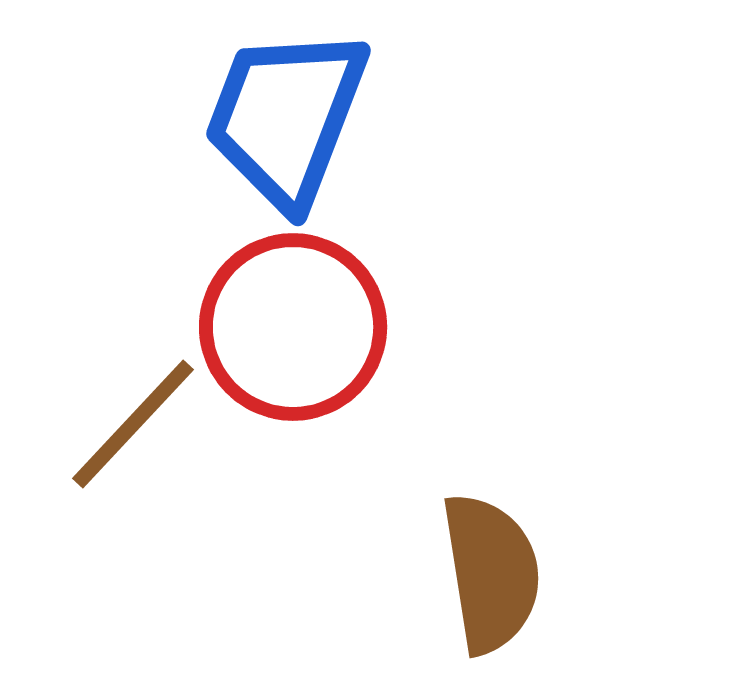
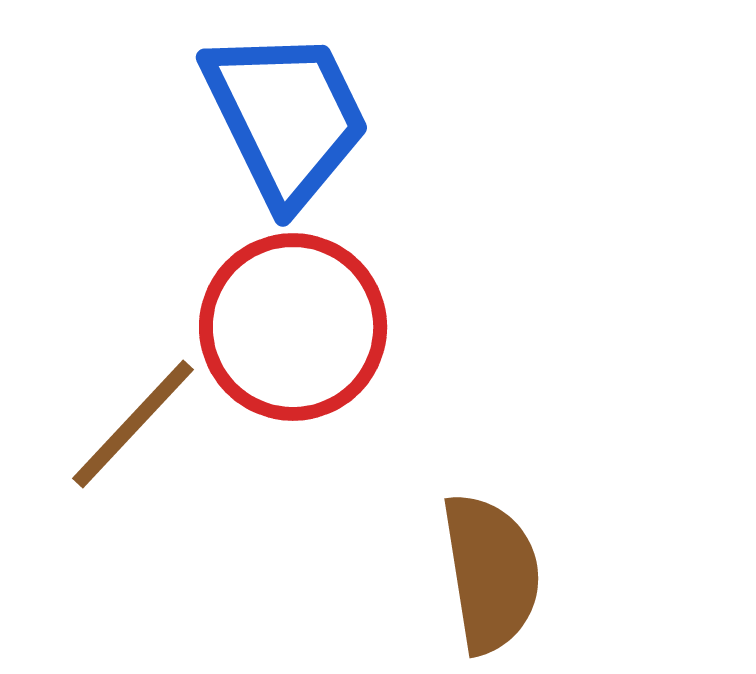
blue trapezoid: rotated 133 degrees clockwise
